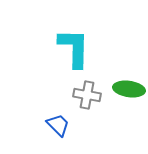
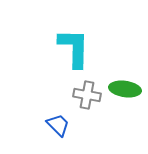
green ellipse: moved 4 px left
